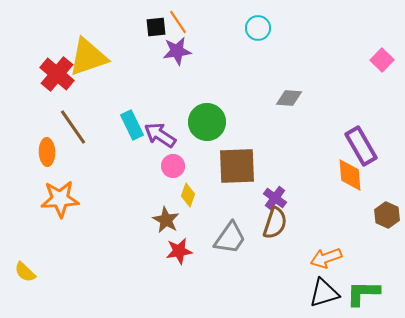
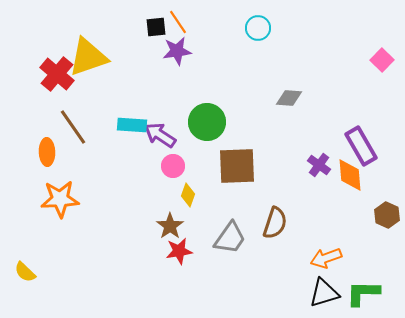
cyan rectangle: rotated 60 degrees counterclockwise
purple cross: moved 44 px right, 33 px up
brown star: moved 4 px right, 6 px down; rotated 8 degrees clockwise
